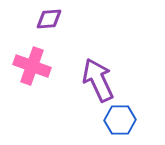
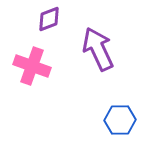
purple diamond: rotated 16 degrees counterclockwise
purple arrow: moved 31 px up
